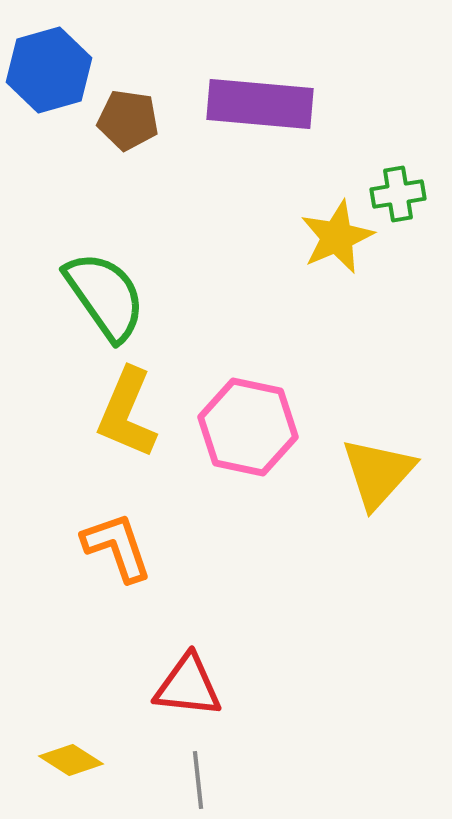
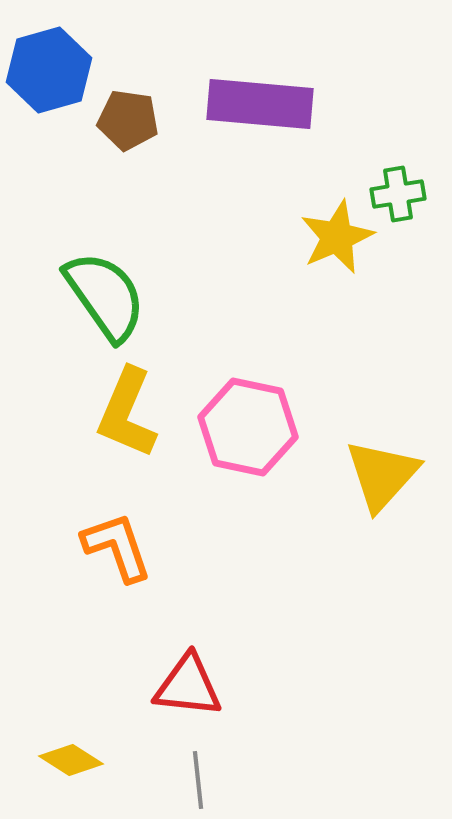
yellow triangle: moved 4 px right, 2 px down
